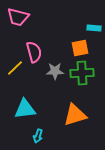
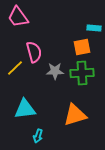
pink trapezoid: rotated 40 degrees clockwise
orange square: moved 2 px right, 1 px up
